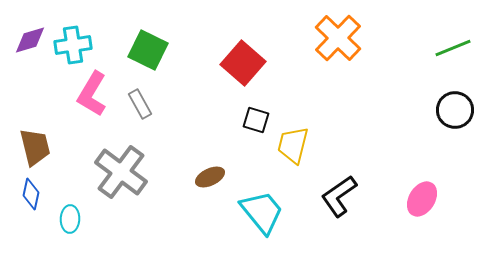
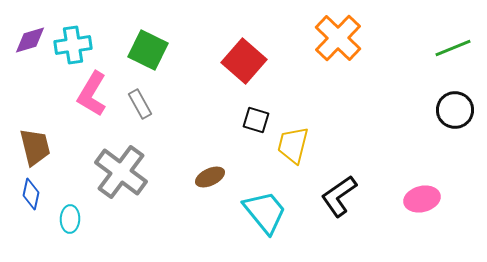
red square: moved 1 px right, 2 px up
pink ellipse: rotated 44 degrees clockwise
cyan trapezoid: moved 3 px right
